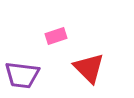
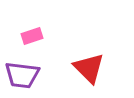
pink rectangle: moved 24 px left
